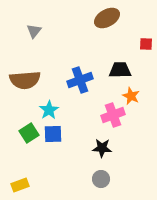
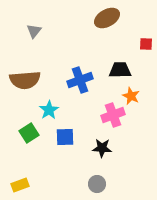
blue square: moved 12 px right, 3 px down
gray circle: moved 4 px left, 5 px down
